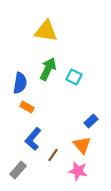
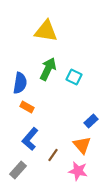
blue L-shape: moved 3 px left
